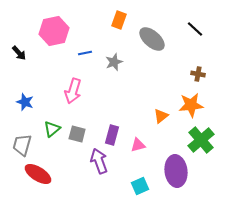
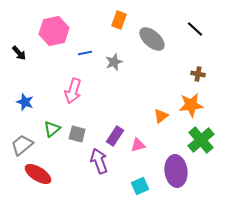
purple rectangle: moved 3 px right, 1 px down; rotated 18 degrees clockwise
gray trapezoid: rotated 35 degrees clockwise
